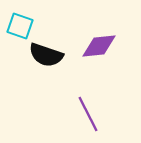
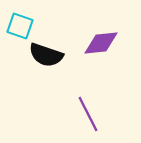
purple diamond: moved 2 px right, 3 px up
